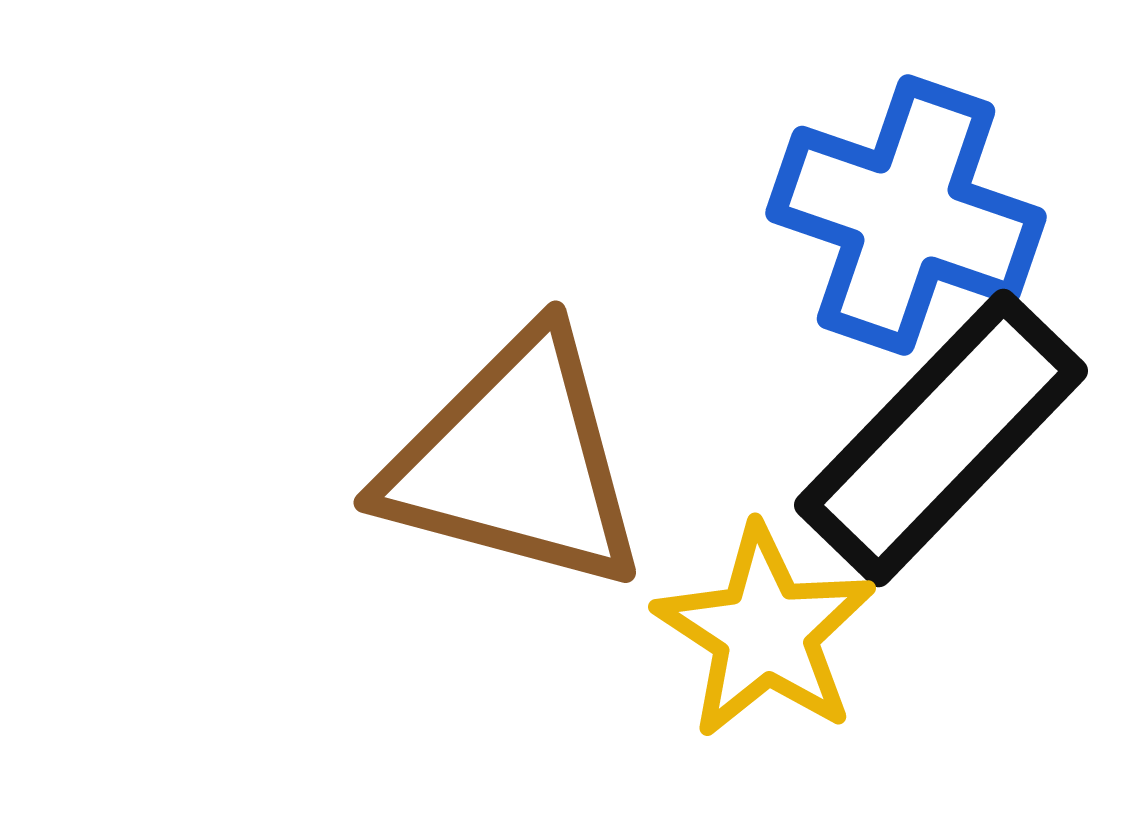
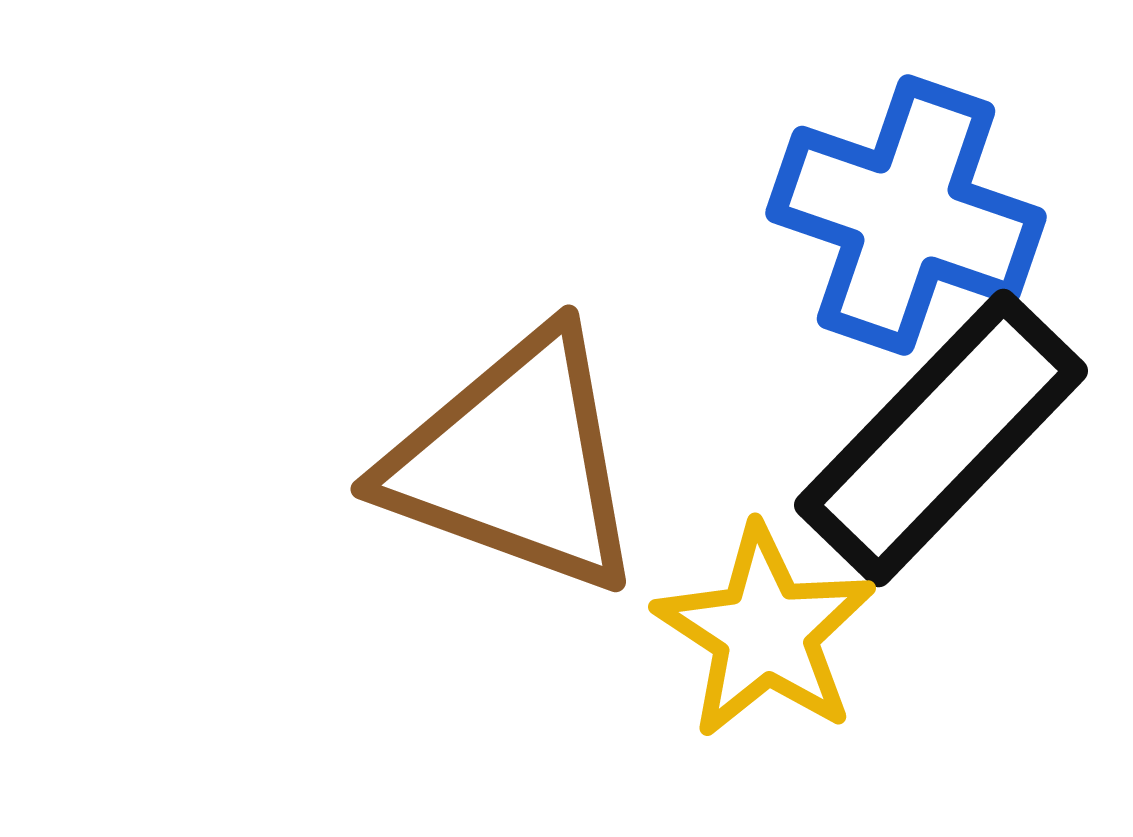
brown triangle: rotated 5 degrees clockwise
